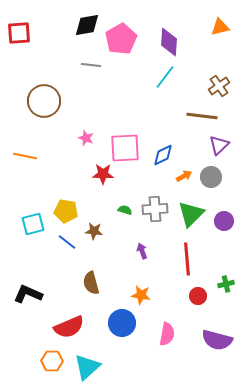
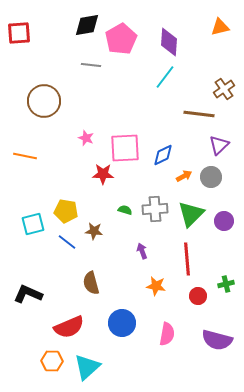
brown cross: moved 5 px right, 3 px down
brown line: moved 3 px left, 2 px up
orange star: moved 15 px right, 9 px up
